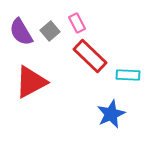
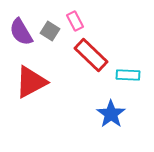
pink rectangle: moved 2 px left, 2 px up
gray square: rotated 18 degrees counterclockwise
red rectangle: moved 1 px right, 1 px up
blue star: rotated 12 degrees counterclockwise
